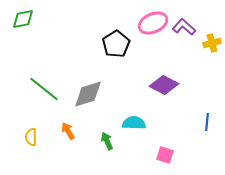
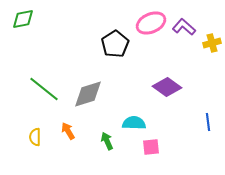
pink ellipse: moved 2 px left
black pentagon: moved 1 px left
purple diamond: moved 3 px right, 2 px down; rotated 8 degrees clockwise
blue line: moved 1 px right; rotated 12 degrees counterclockwise
yellow semicircle: moved 4 px right
pink square: moved 14 px left, 8 px up; rotated 24 degrees counterclockwise
